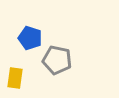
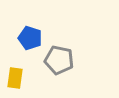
gray pentagon: moved 2 px right
